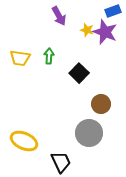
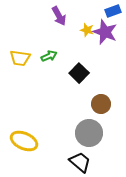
green arrow: rotated 63 degrees clockwise
black trapezoid: moved 19 px right; rotated 25 degrees counterclockwise
